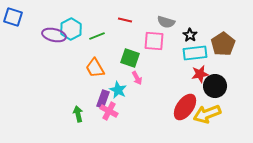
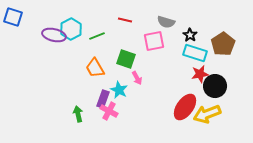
pink square: rotated 15 degrees counterclockwise
cyan rectangle: rotated 25 degrees clockwise
green square: moved 4 px left, 1 px down
cyan star: moved 1 px right
